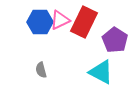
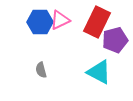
red rectangle: moved 13 px right
purple pentagon: rotated 25 degrees clockwise
cyan triangle: moved 2 px left
